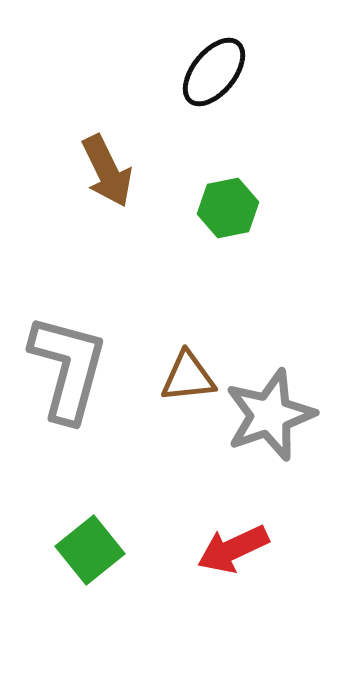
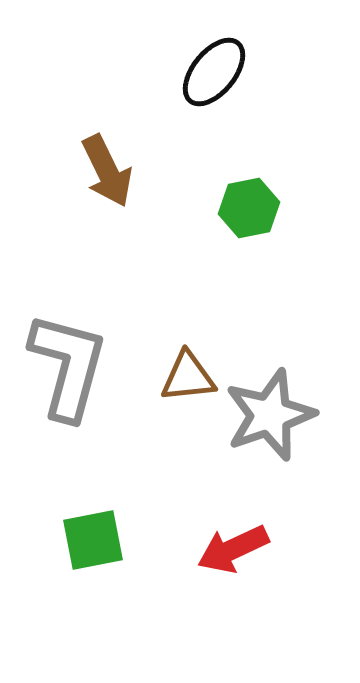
green hexagon: moved 21 px right
gray L-shape: moved 2 px up
green square: moved 3 px right, 10 px up; rotated 28 degrees clockwise
